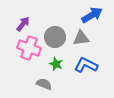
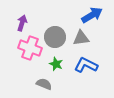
purple arrow: moved 1 px left, 1 px up; rotated 21 degrees counterclockwise
pink cross: moved 1 px right
